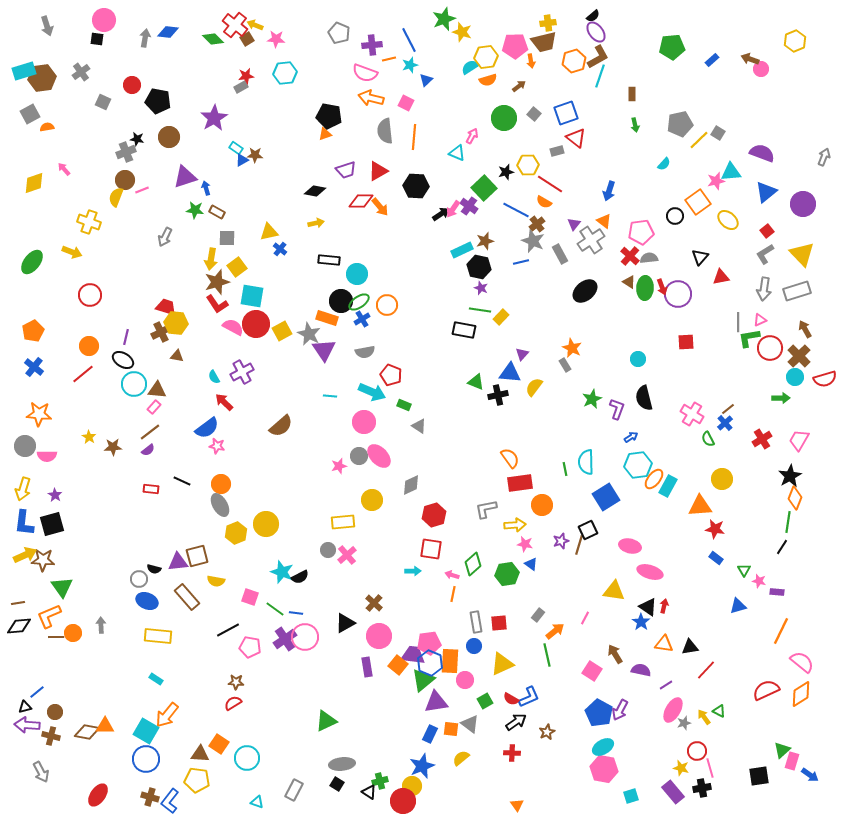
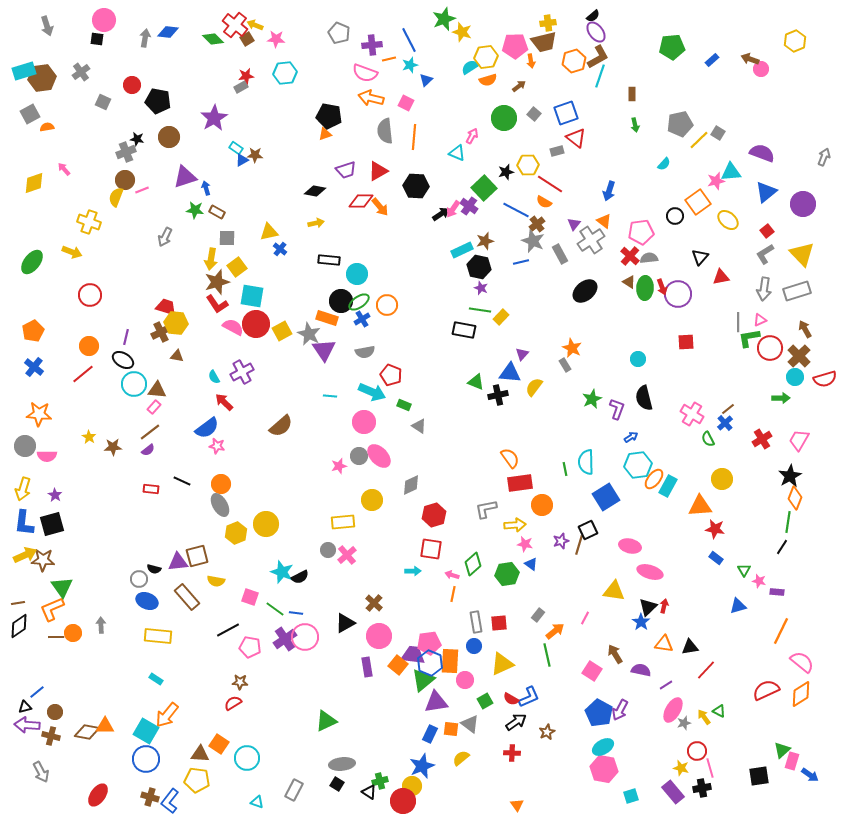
black triangle at (648, 607): rotated 42 degrees clockwise
orange L-shape at (49, 616): moved 3 px right, 7 px up
black diamond at (19, 626): rotated 30 degrees counterclockwise
brown star at (236, 682): moved 4 px right
